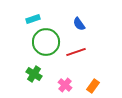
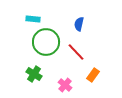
cyan rectangle: rotated 24 degrees clockwise
blue semicircle: rotated 48 degrees clockwise
red line: rotated 66 degrees clockwise
orange rectangle: moved 11 px up
